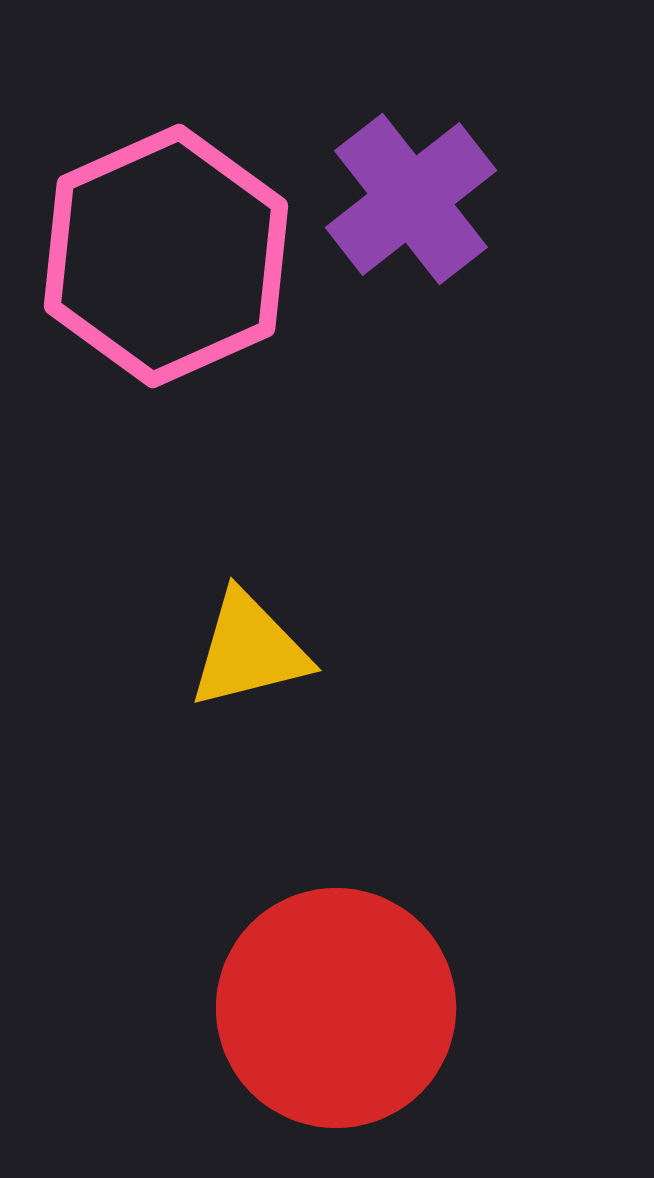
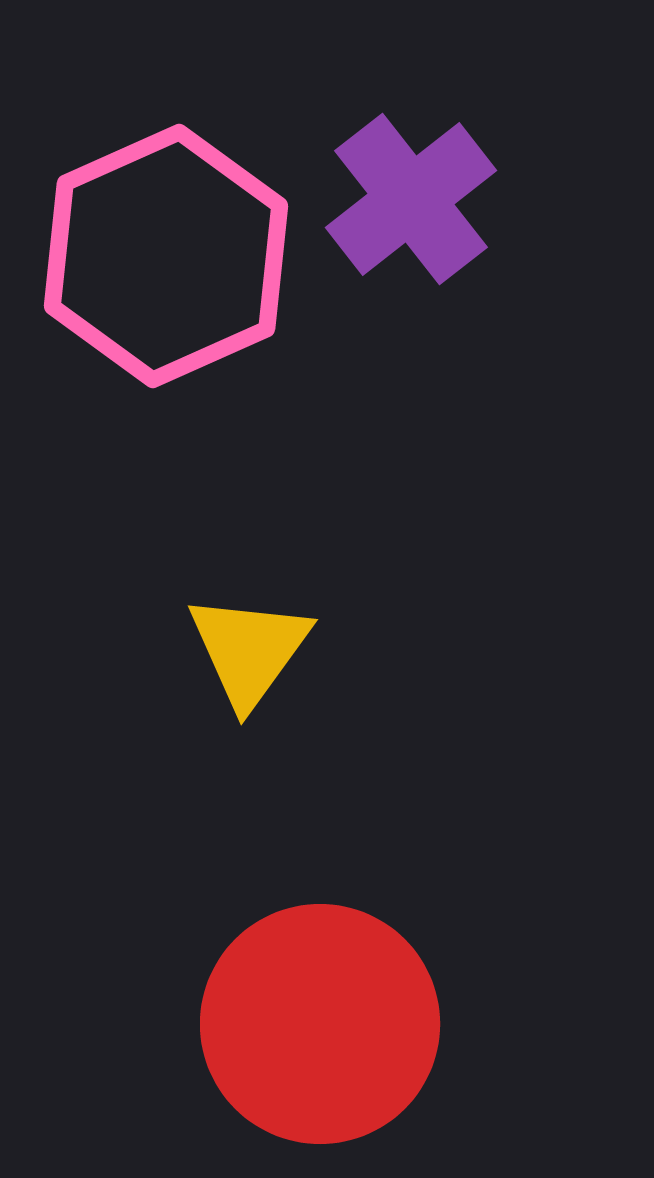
yellow triangle: rotated 40 degrees counterclockwise
red circle: moved 16 px left, 16 px down
